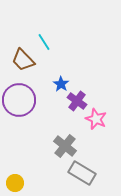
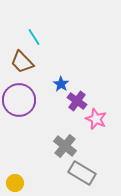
cyan line: moved 10 px left, 5 px up
brown trapezoid: moved 1 px left, 2 px down
